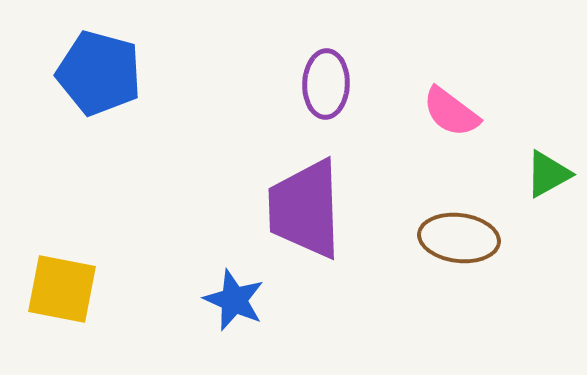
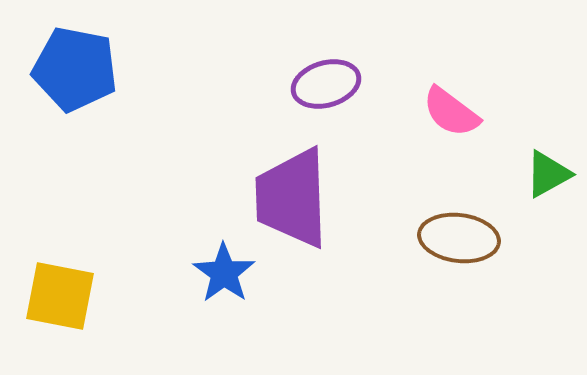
blue pentagon: moved 24 px left, 4 px up; rotated 4 degrees counterclockwise
purple ellipse: rotated 72 degrees clockwise
purple trapezoid: moved 13 px left, 11 px up
yellow square: moved 2 px left, 7 px down
blue star: moved 10 px left, 27 px up; rotated 12 degrees clockwise
